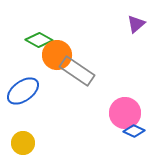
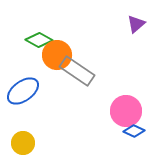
pink circle: moved 1 px right, 2 px up
